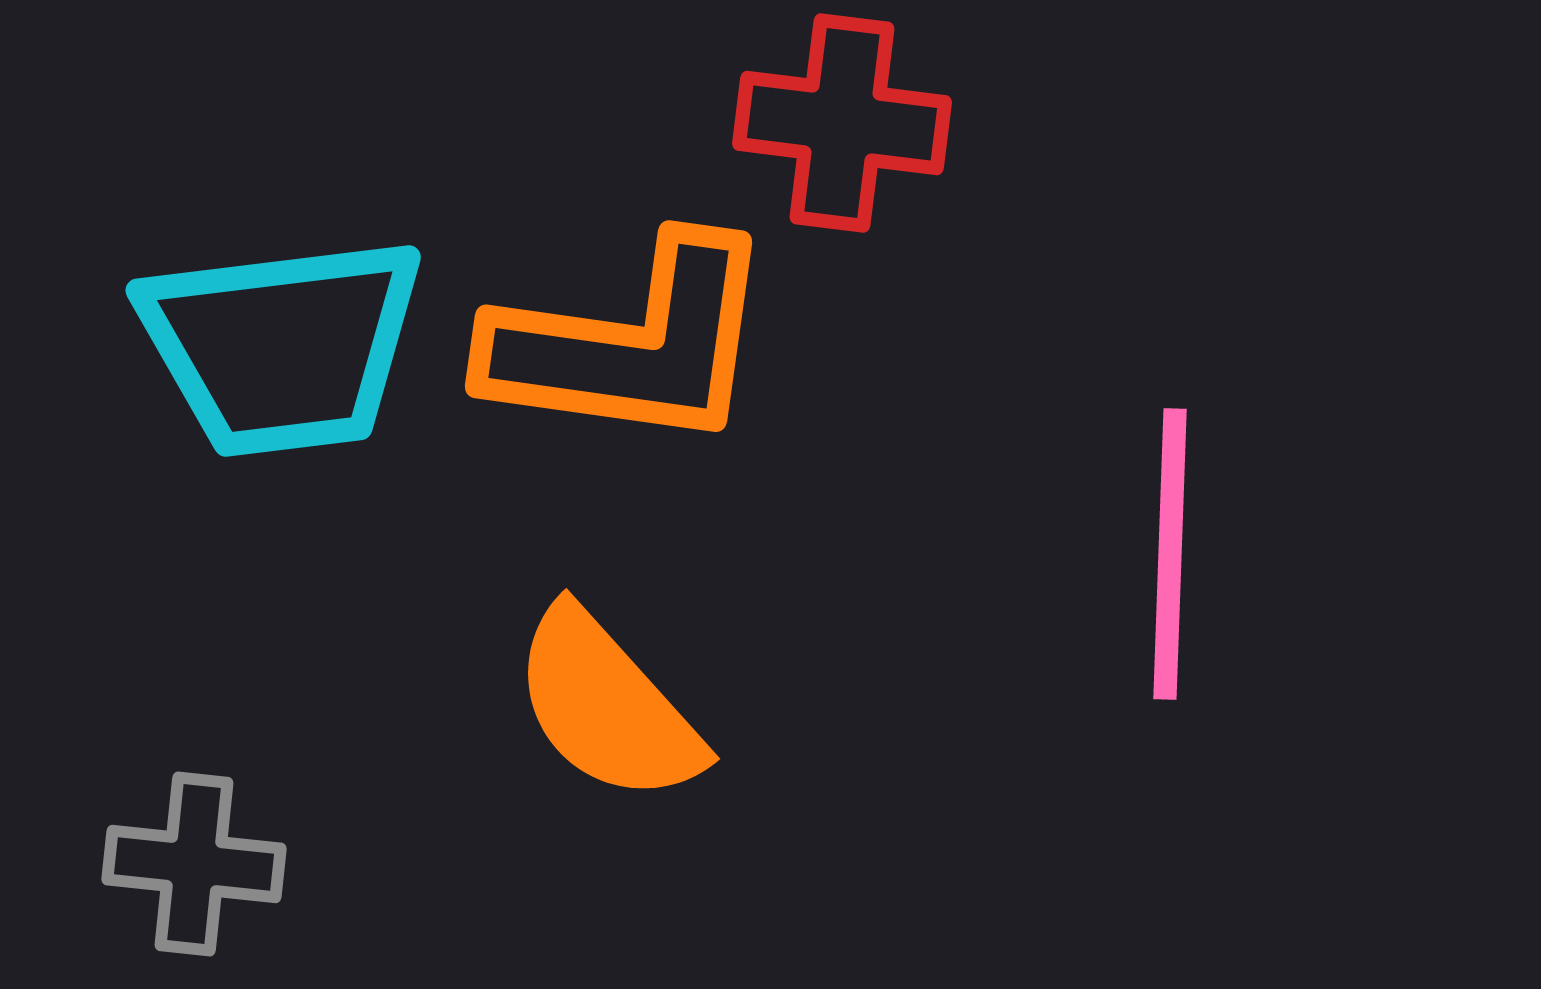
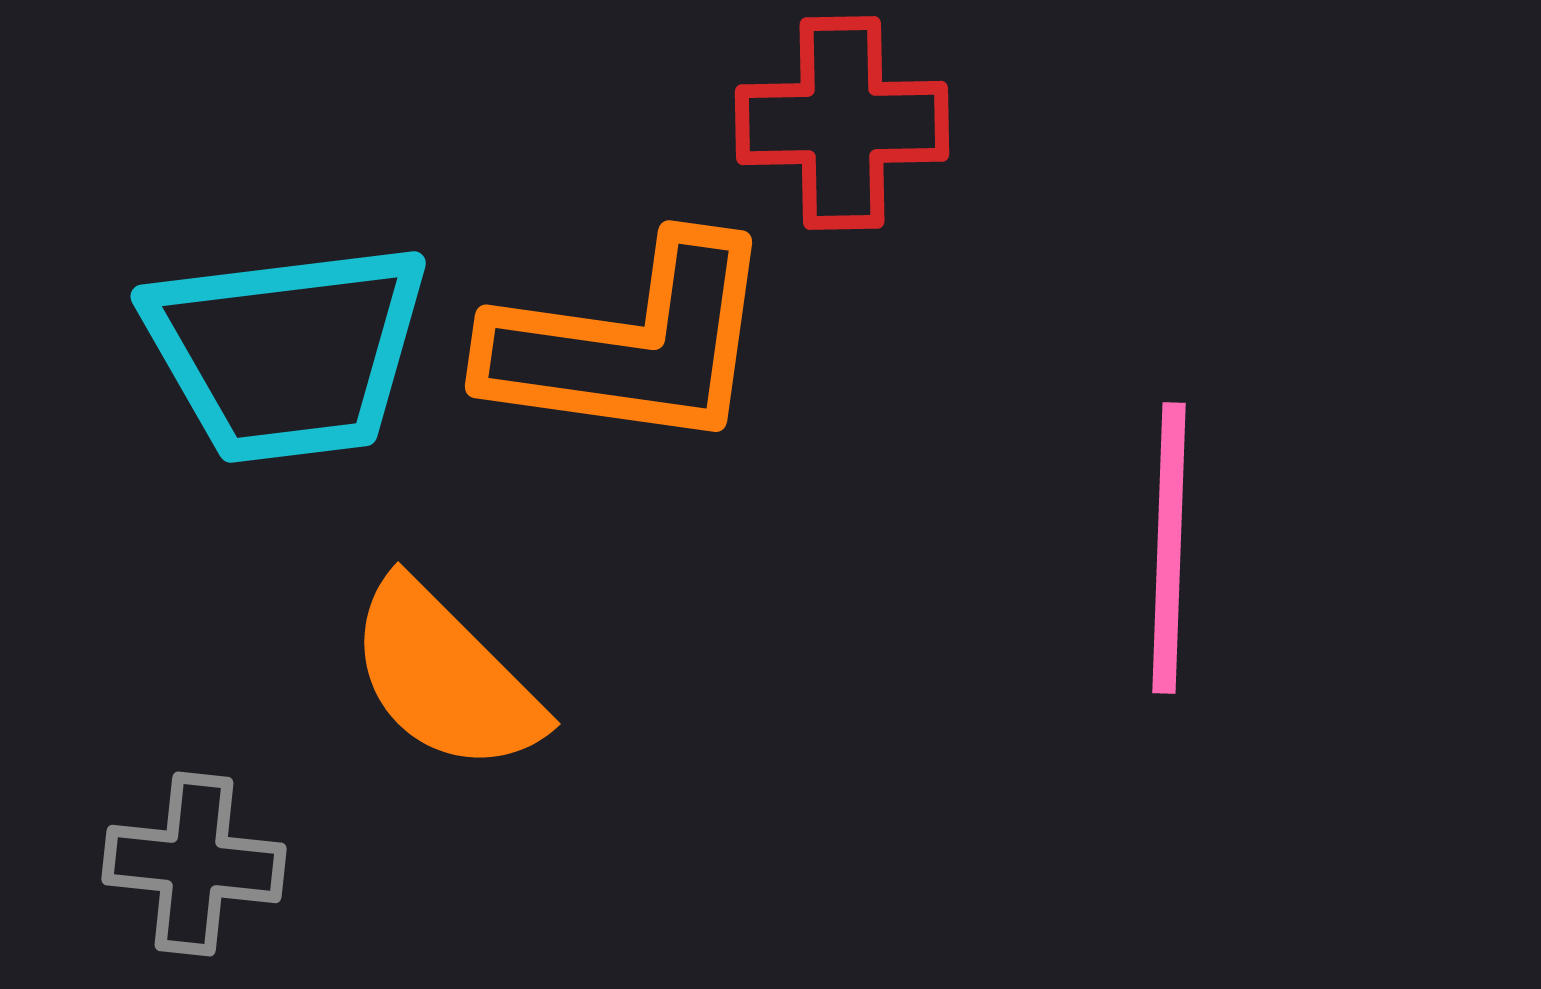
red cross: rotated 8 degrees counterclockwise
cyan trapezoid: moved 5 px right, 6 px down
pink line: moved 1 px left, 6 px up
orange semicircle: moved 162 px left, 29 px up; rotated 3 degrees counterclockwise
